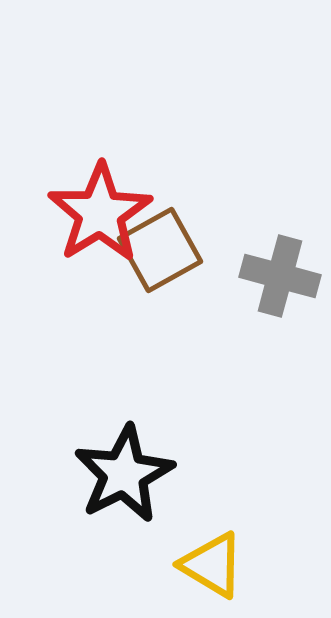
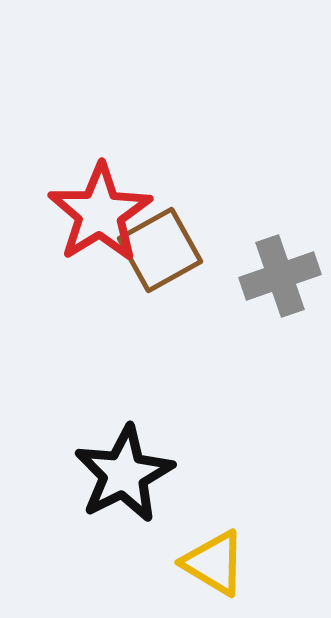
gray cross: rotated 34 degrees counterclockwise
yellow triangle: moved 2 px right, 2 px up
